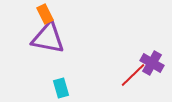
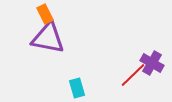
cyan rectangle: moved 16 px right
